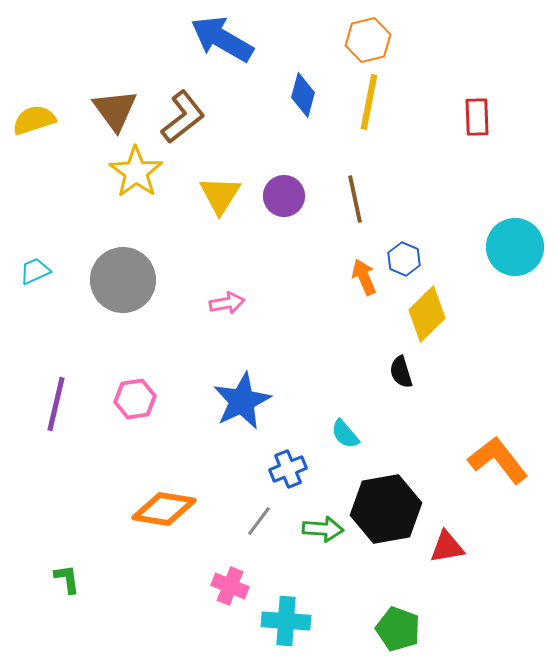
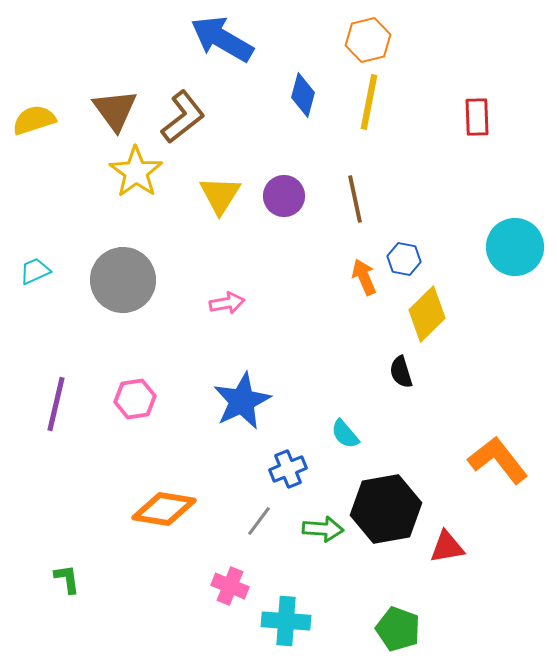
blue hexagon: rotated 12 degrees counterclockwise
